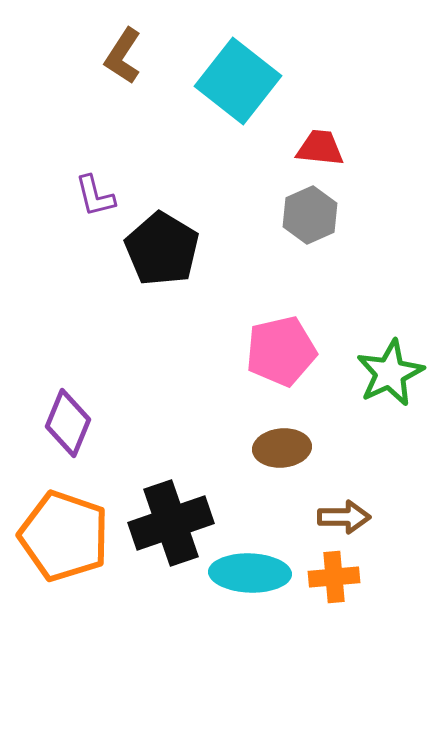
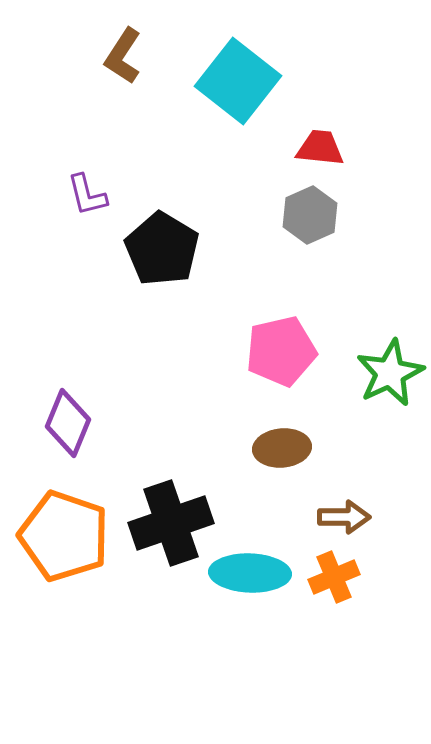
purple L-shape: moved 8 px left, 1 px up
orange cross: rotated 18 degrees counterclockwise
